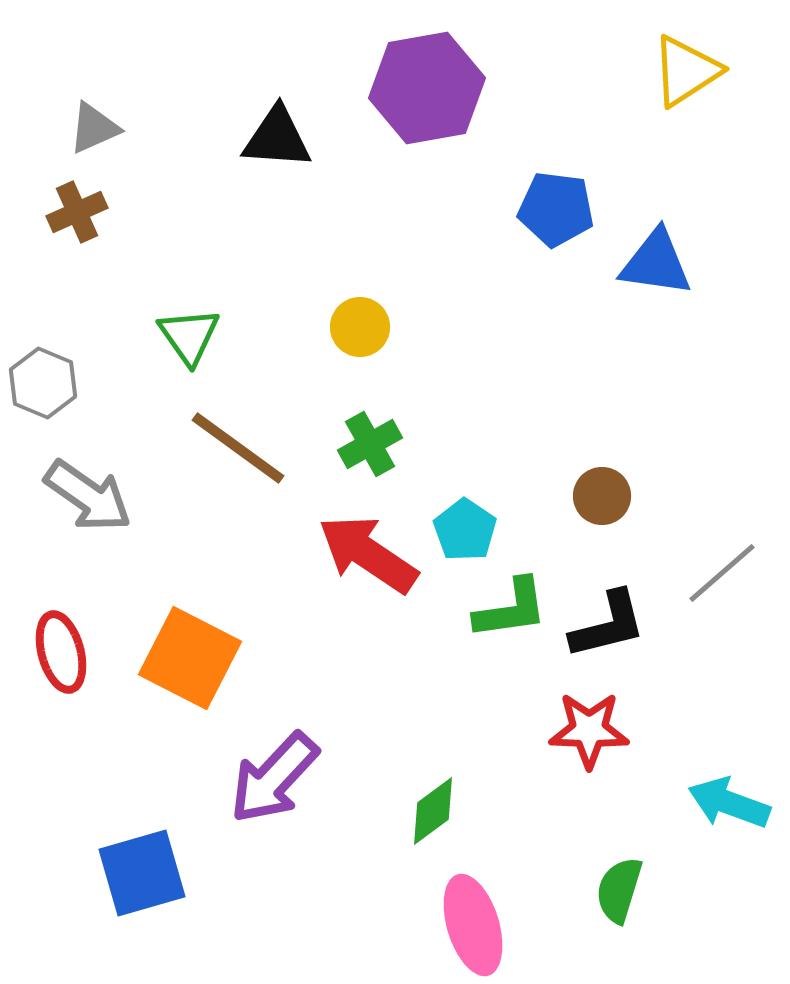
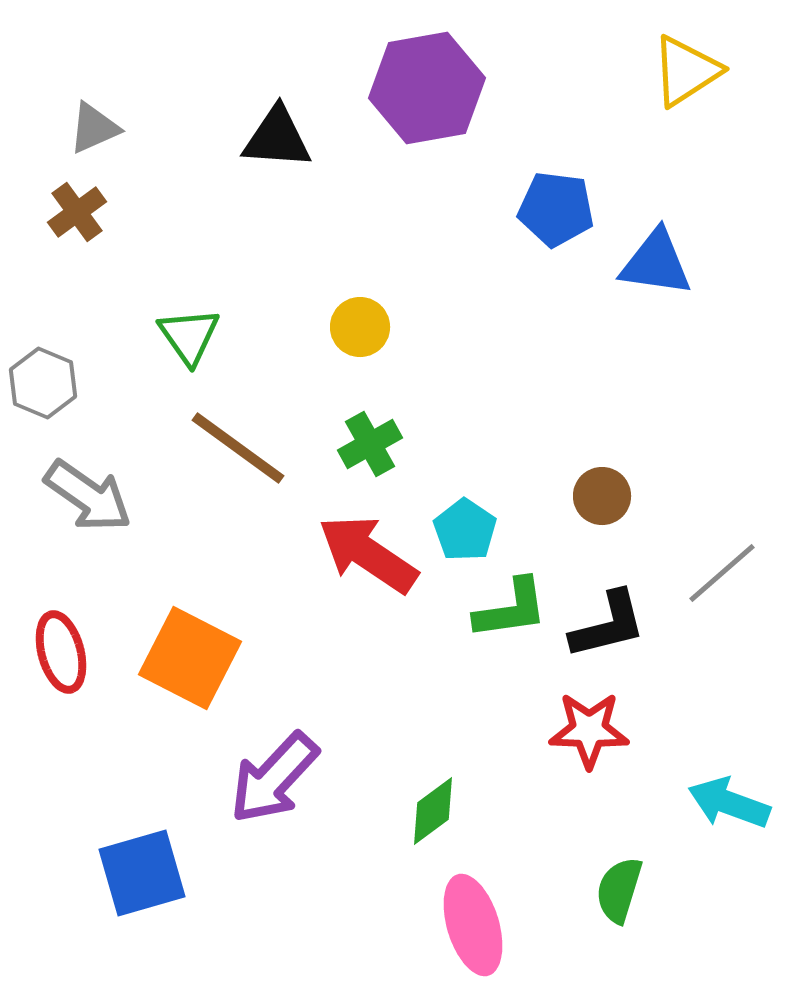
brown cross: rotated 12 degrees counterclockwise
